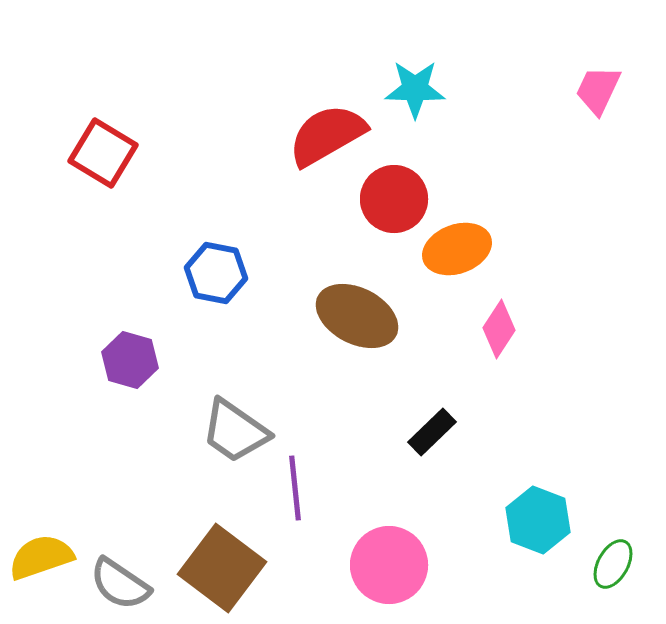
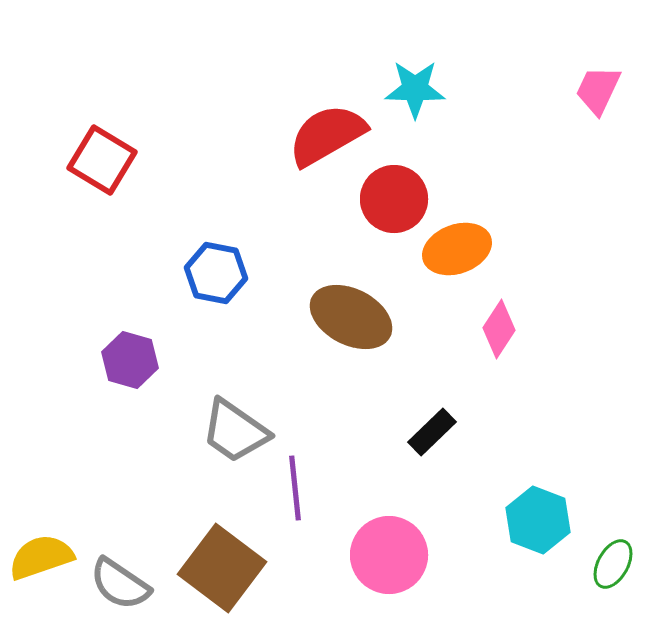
red square: moved 1 px left, 7 px down
brown ellipse: moved 6 px left, 1 px down
pink circle: moved 10 px up
